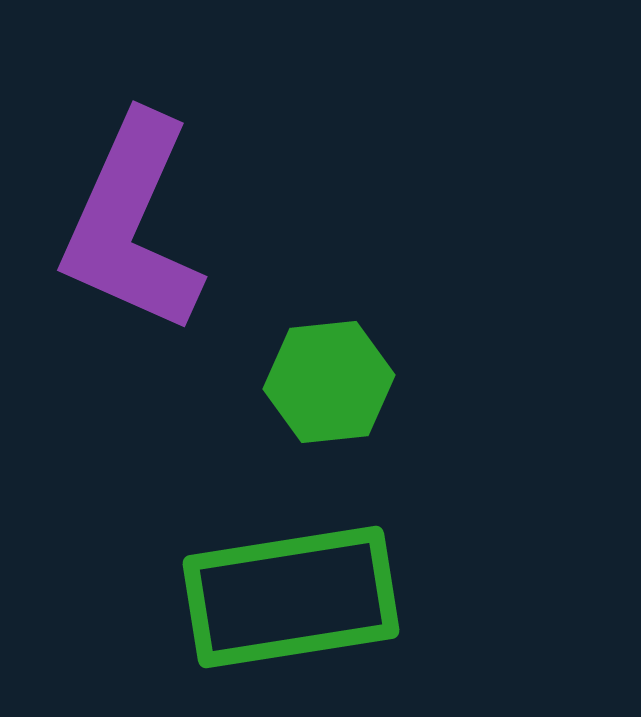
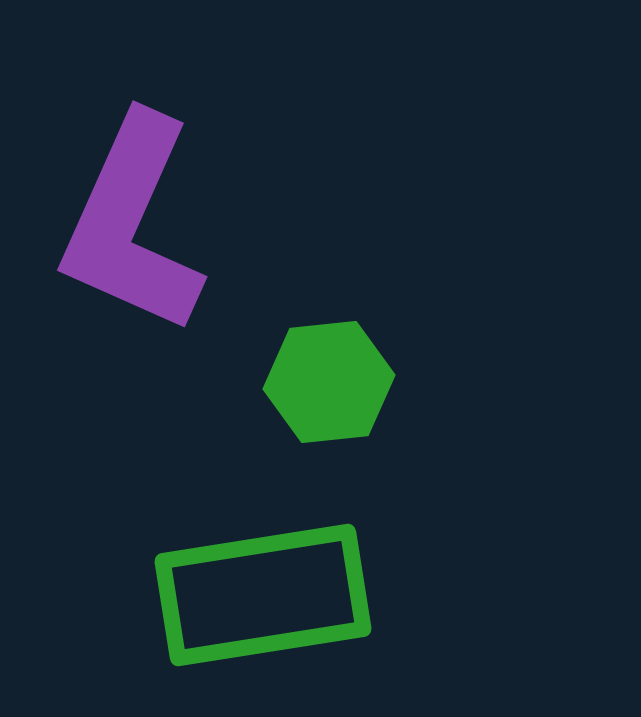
green rectangle: moved 28 px left, 2 px up
